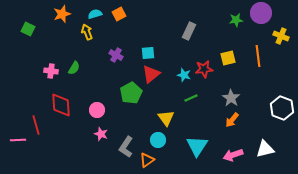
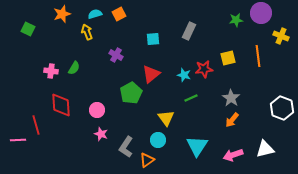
cyan square: moved 5 px right, 14 px up
